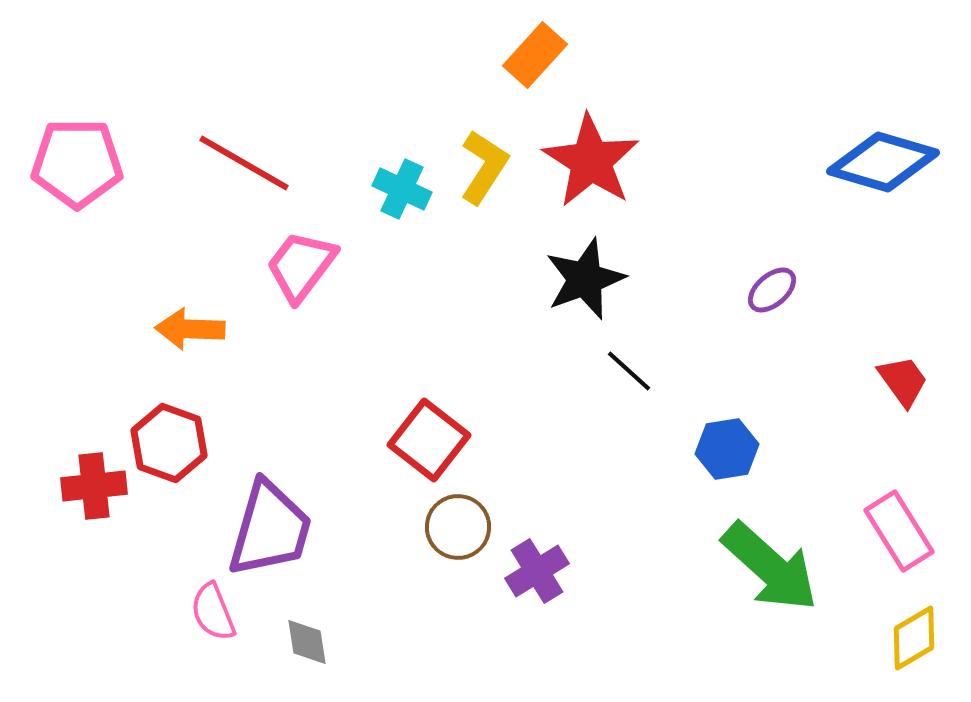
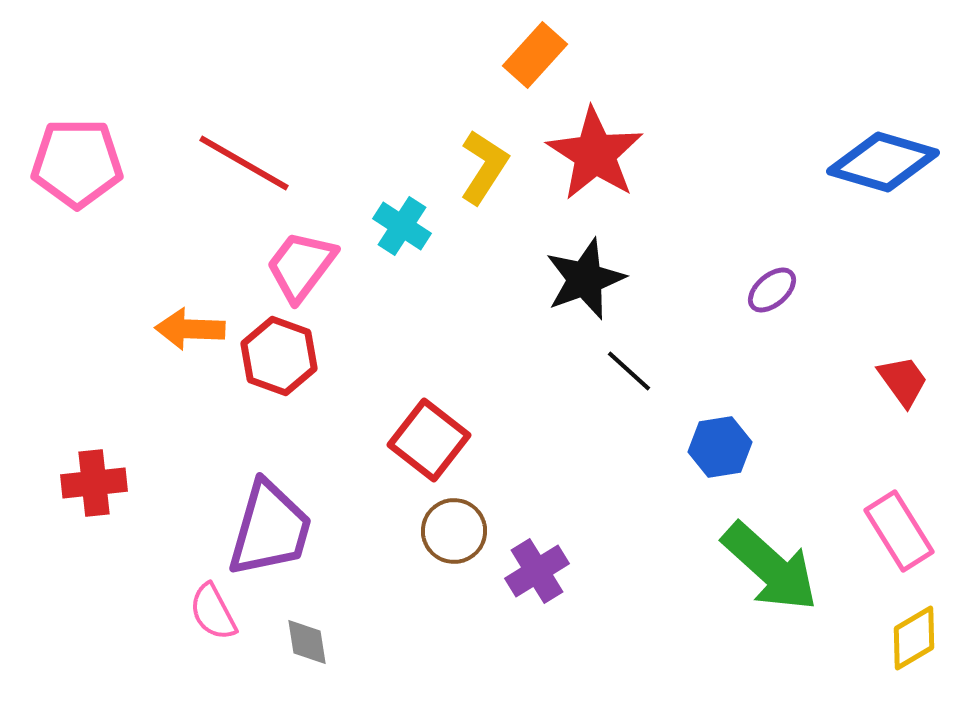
red star: moved 4 px right, 7 px up
cyan cross: moved 37 px down; rotated 8 degrees clockwise
red hexagon: moved 110 px right, 87 px up
blue hexagon: moved 7 px left, 2 px up
red cross: moved 3 px up
brown circle: moved 4 px left, 4 px down
pink semicircle: rotated 6 degrees counterclockwise
